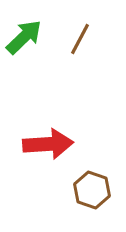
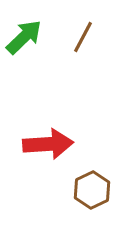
brown line: moved 3 px right, 2 px up
brown hexagon: rotated 15 degrees clockwise
